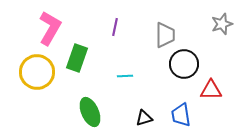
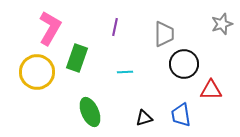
gray trapezoid: moved 1 px left, 1 px up
cyan line: moved 4 px up
